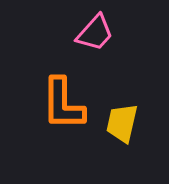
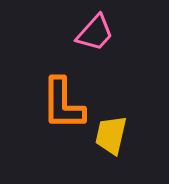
yellow trapezoid: moved 11 px left, 12 px down
